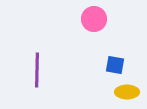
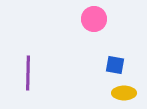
purple line: moved 9 px left, 3 px down
yellow ellipse: moved 3 px left, 1 px down
